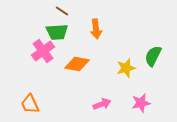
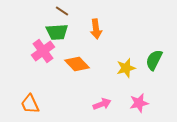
green semicircle: moved 1 px right, 4 px down
orange diamond: rotated 35 degrees clockwise
pink star: moved 2 px left
